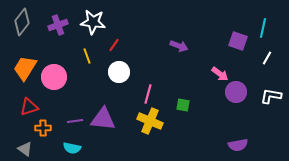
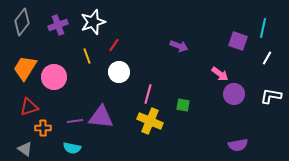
white star: rotated 25 degrees counterclockwise
purple circle: moved 2 px left, 2 px down
purple triangle: moved 2 px left, 2 px up
